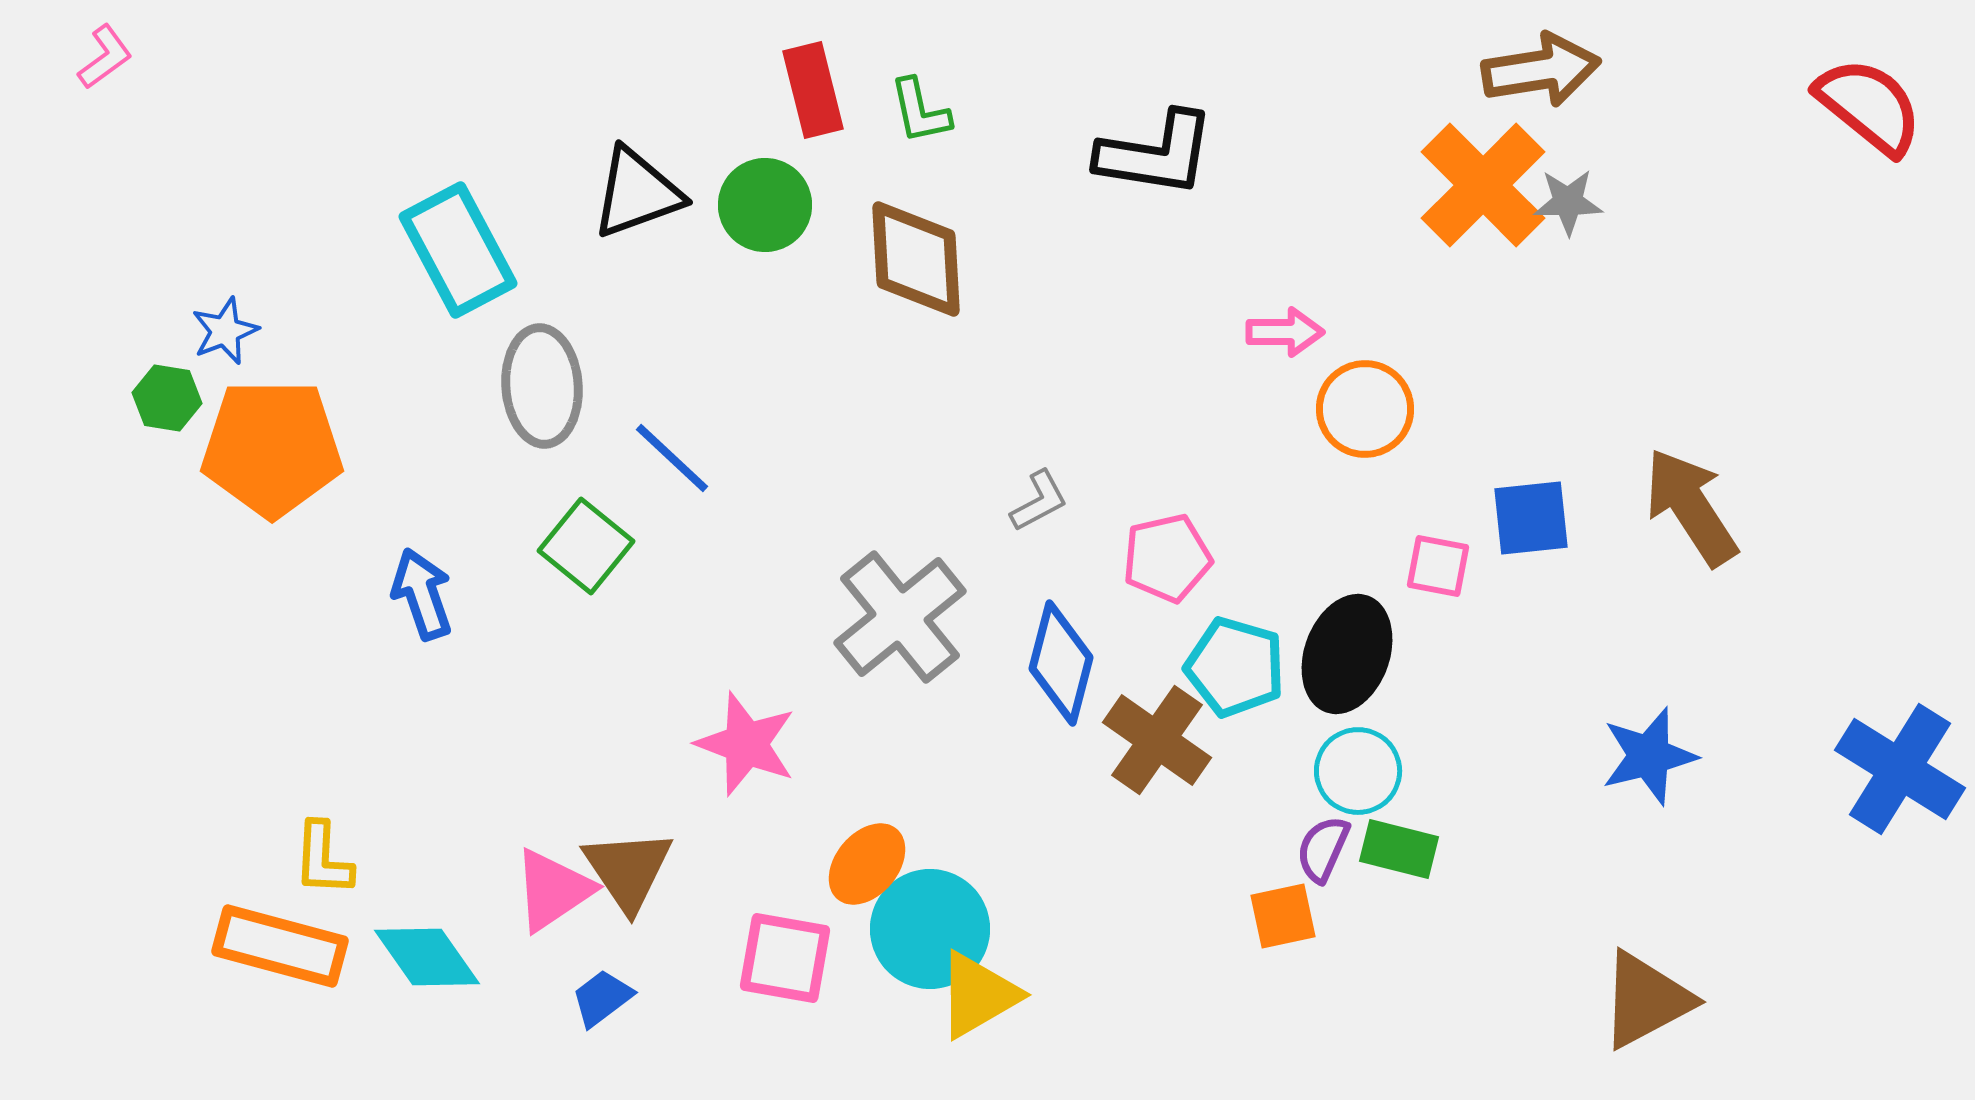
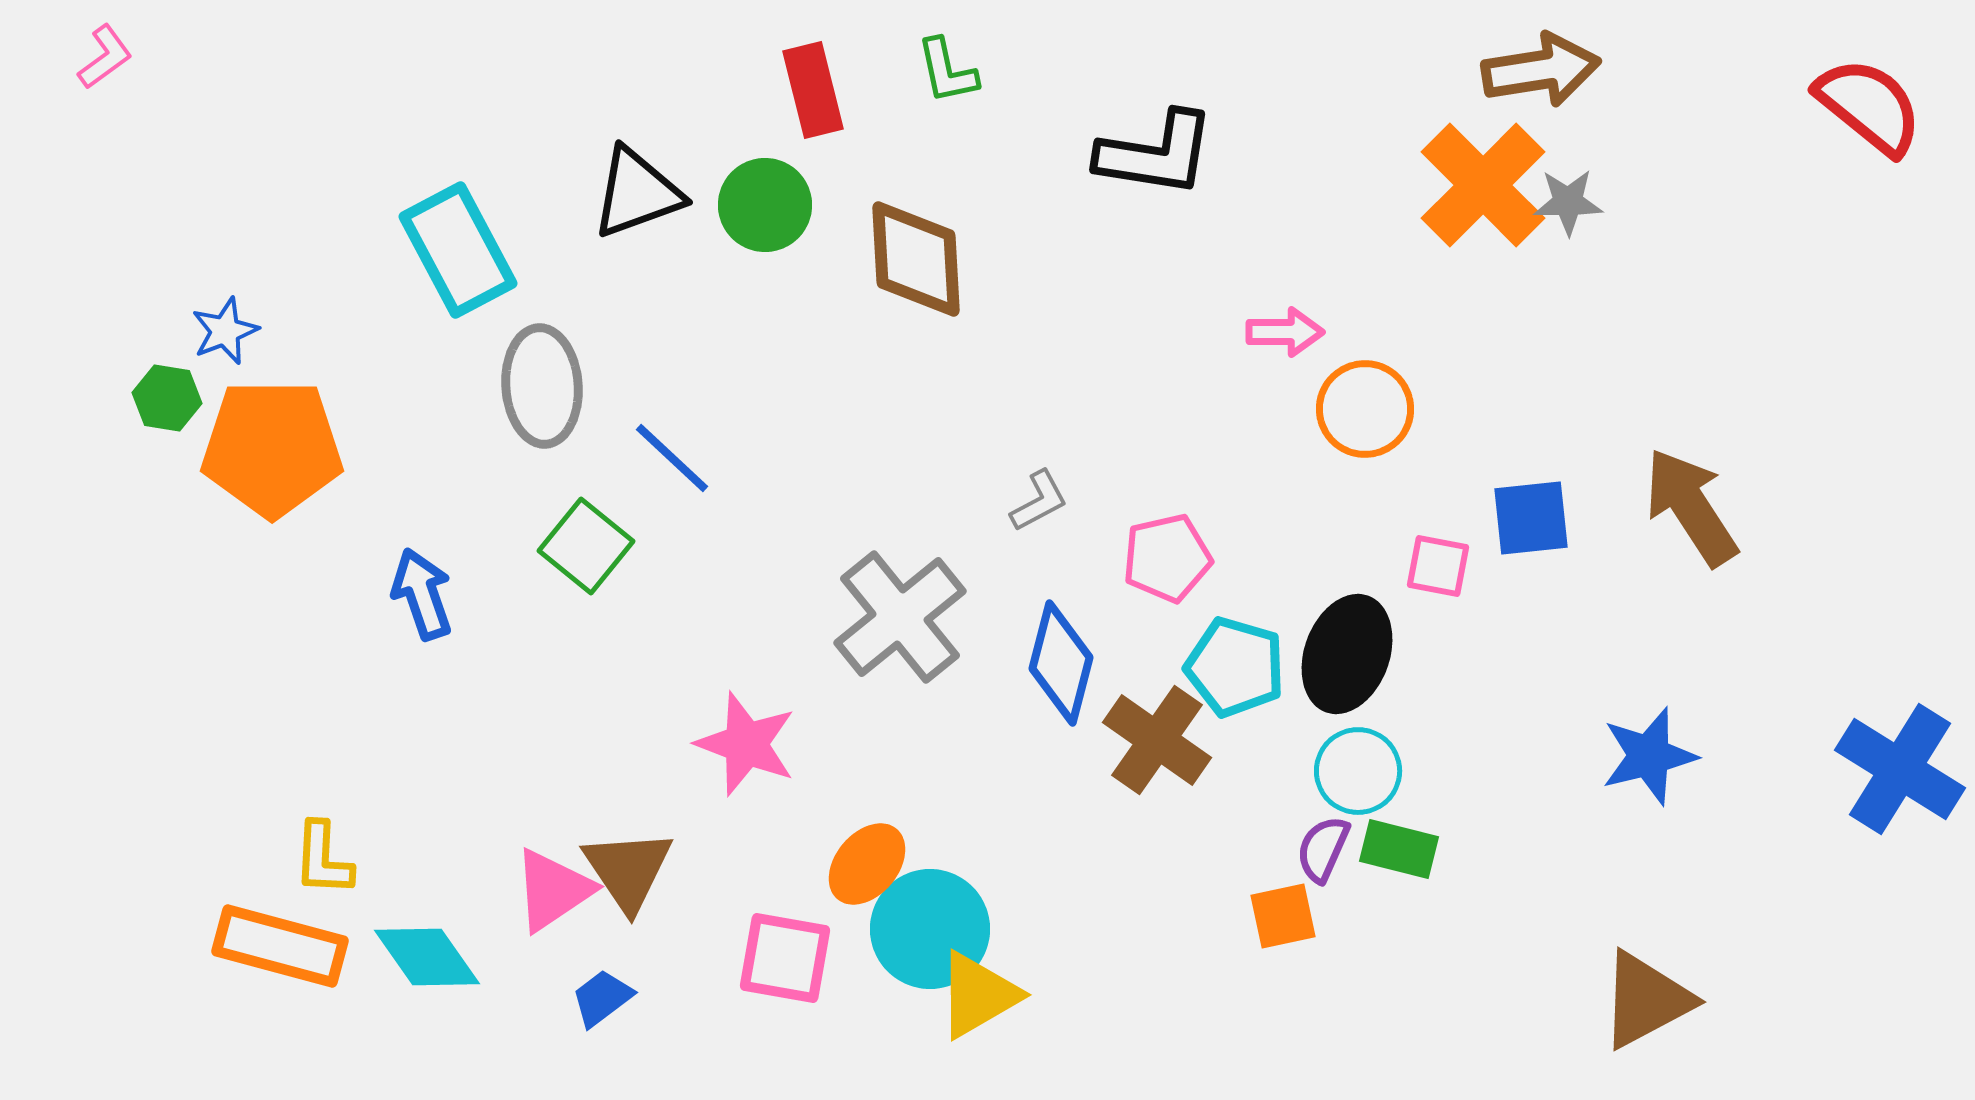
green L-shape at (920, 111): moved 27 px right, 40 px up
